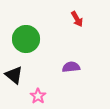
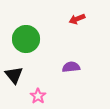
red arrow: rotated 98 degrees clockwise
black triangle: rotated 12 degrees clockwise
